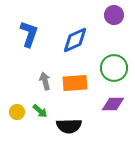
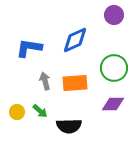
blue L-shape: moved 14 px down; rotated 100 degrees counterclockwise
